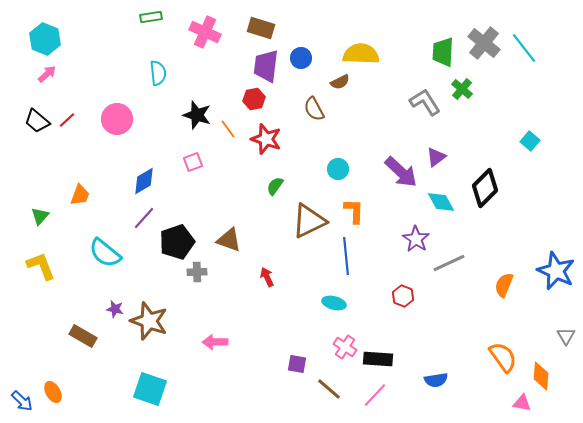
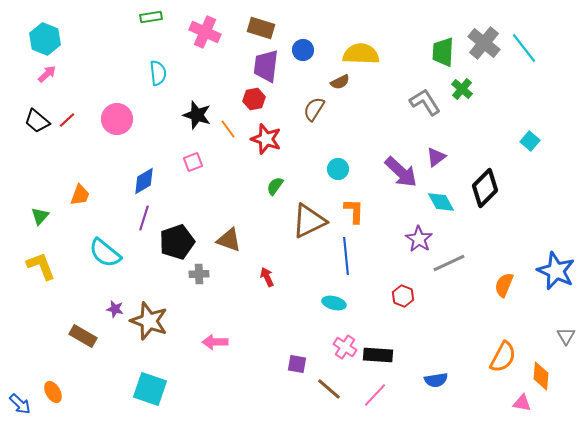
blue circle at (301, 58): moved 2 px right, 8 px up
brown semicircle at (314, 109): rotated 60 degrees clockwise
purple line at (144, 218): rotated 25 degrees counterclockwise
purple star at (416, 239): moved 3 px right
gray cross at (197, 272): moved 2 px right, 2 px down
orange semicircle at (503, 357): rotated 64 degrees clockwise
black rectangle at (378, 359): moved 4 px up
blue arrow at (22, 401): moved 2 px left, 3 px down
